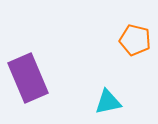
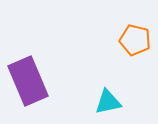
purple rectangle: moved 3 px down
